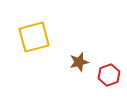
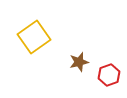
yellow square: rotated 20 degrees counterclockwise
